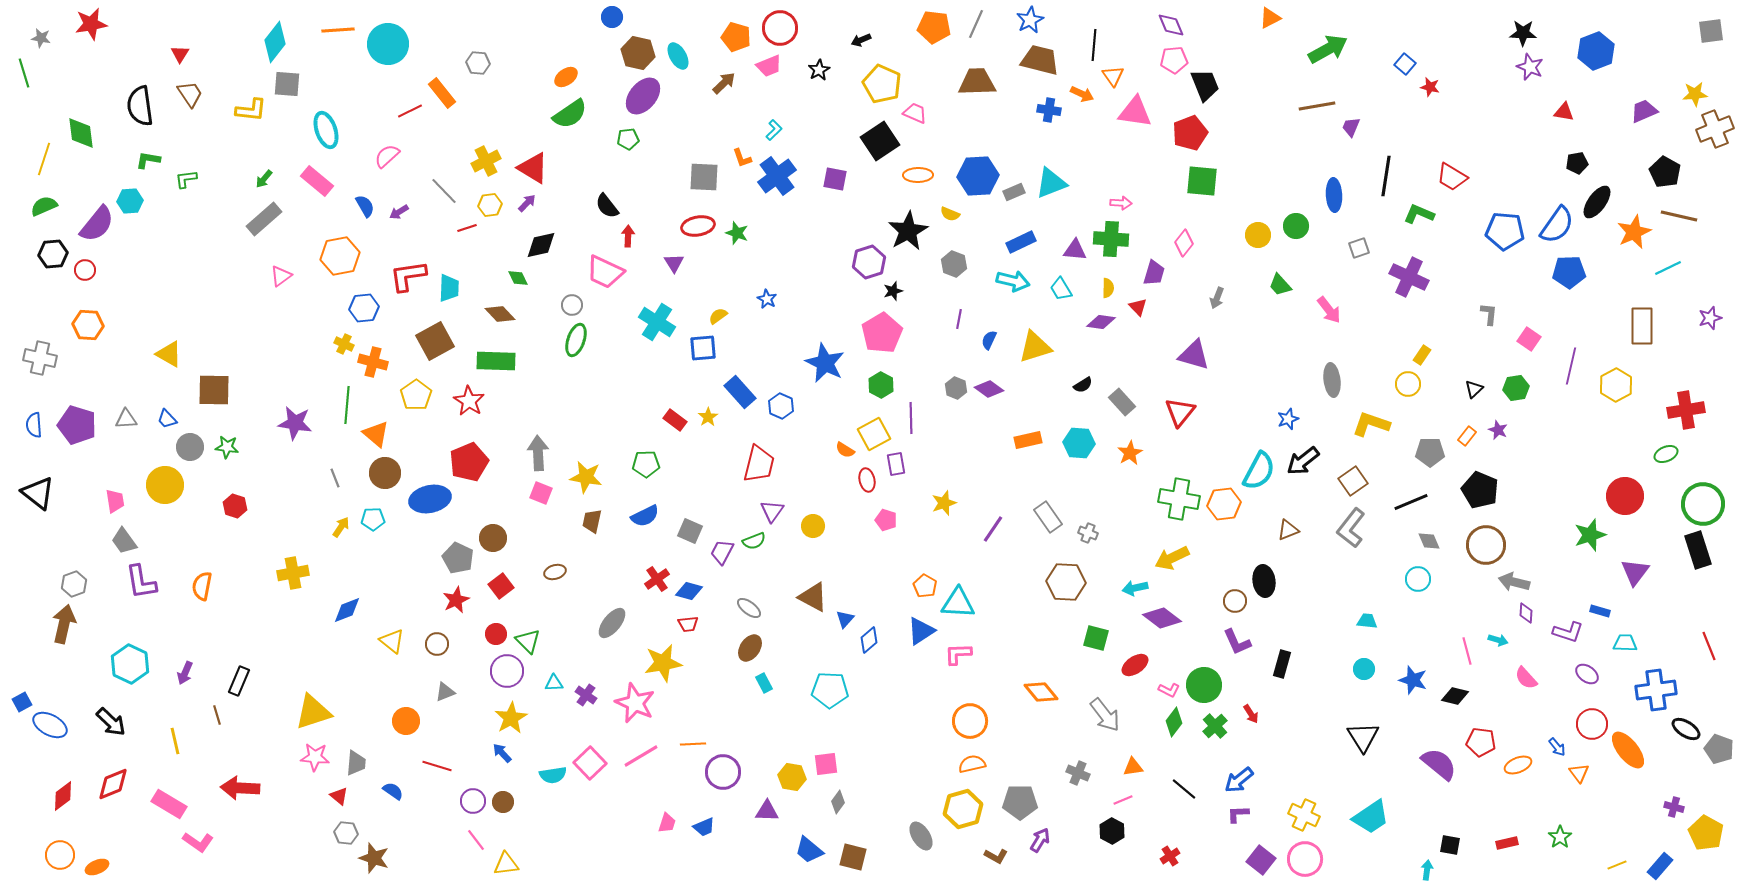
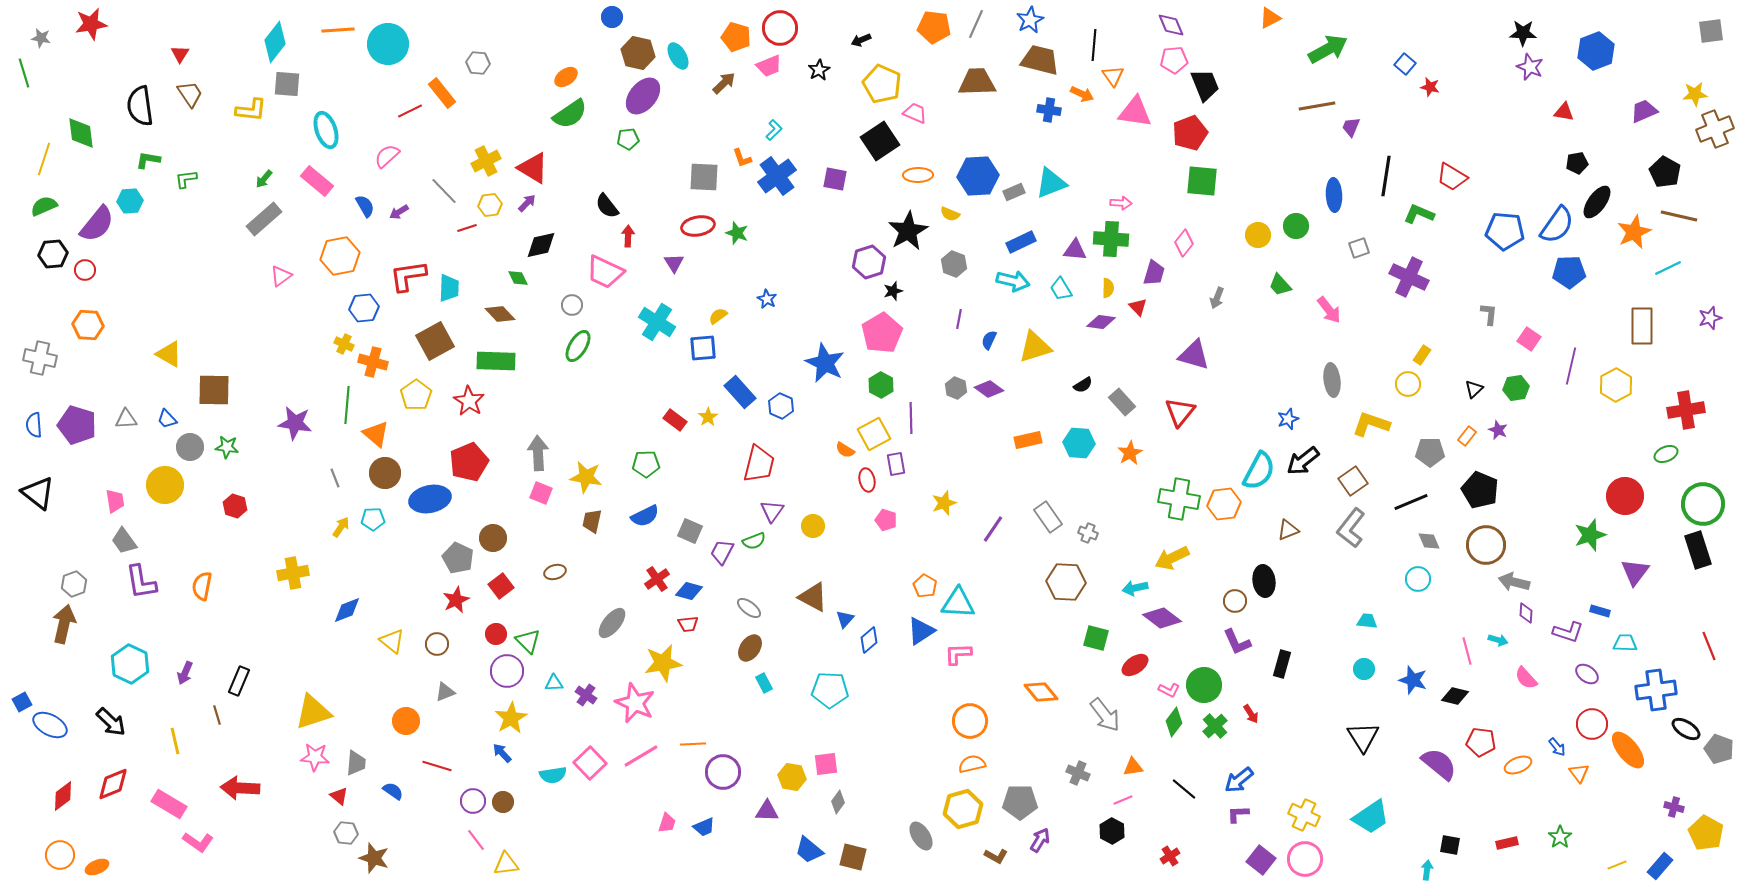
green ellipse at (576, 340): moved 2 px right, 6 px down; rotated 12 degrees clockwise
